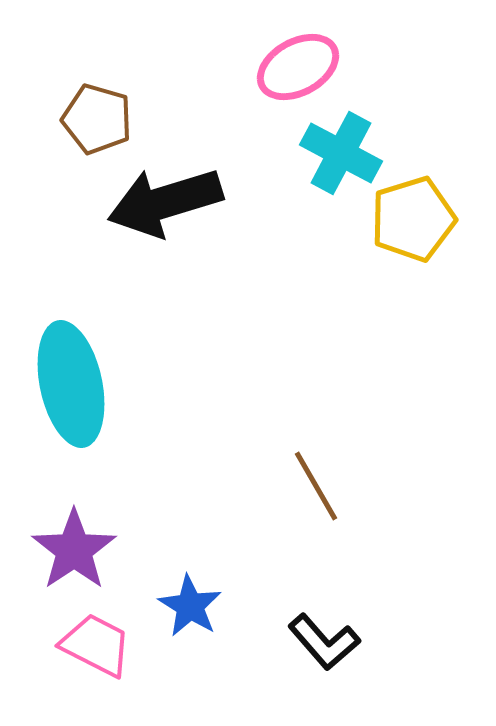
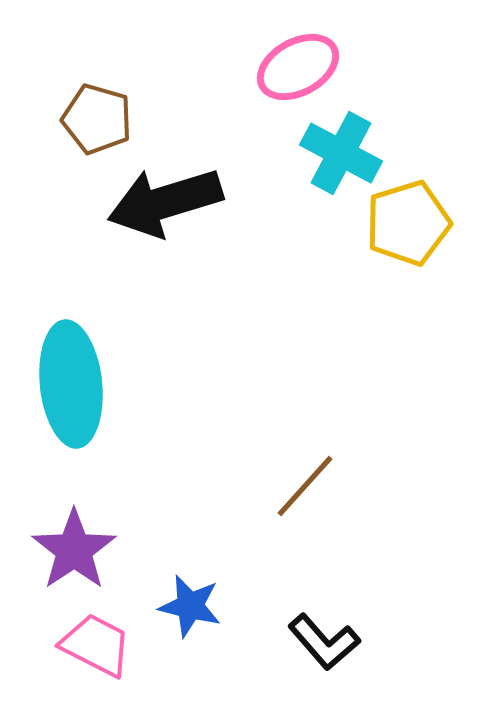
yellow pentagon: moved 5 px left, 4 px down
cyan ellipse: rotated 6 degrees clockwise
brown line: moved 11 px left; rotated 72 degrees clockwise
blue star: rotated 18 degrees counterclockwise
